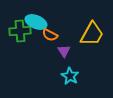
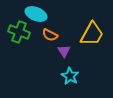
cyan ellipse: moved 8 px up
green cross: moved 1 px left, 1 px down; rotated 25 degrees clockwise
